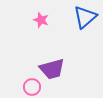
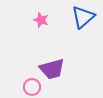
blue triangle: moved 2 px left
